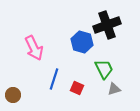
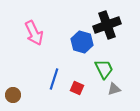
pink arrow: moved 15 px up
